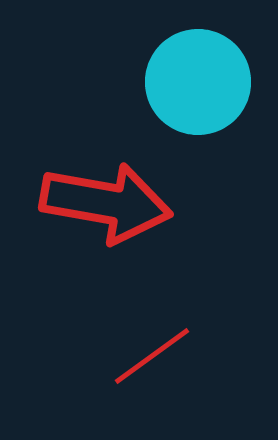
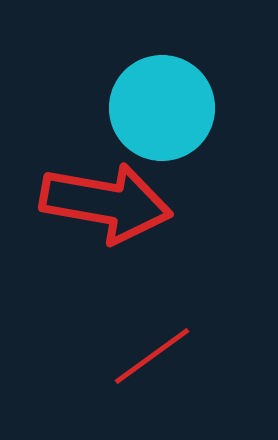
cyan circle: moved 36 px left, 26 px down
